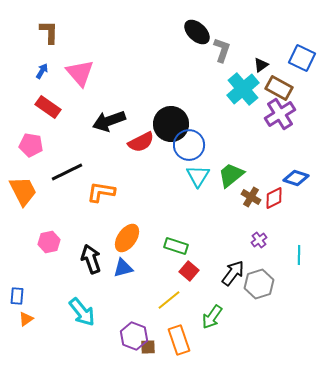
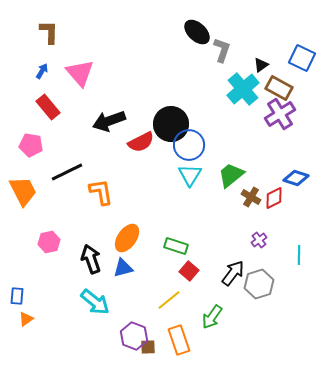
red rectangle at (48, 107): rotated 15 degrees clockwise
cyan triangle at (198, 176): moved 8 px left, 1 px up
orange L-shape at (101, 192): rotated 72 degrees clockwise
cyan arrow at (82, 312): moved 13 px right, 10 px up; rotated 12 degrees counterclockwise
